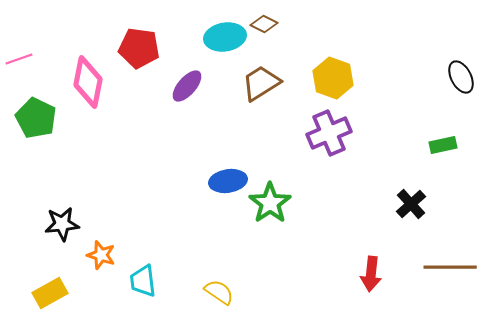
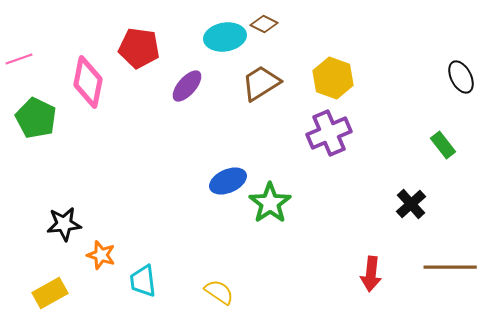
green rectangle: rotated 64 degrees clockwise
blue ellipse: rotated 15 degrees counterclockwise
black star: moved 2 px right
